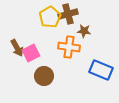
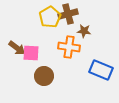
brown arrow: rotated 24 degrees counterclockwise
pink square: rotated 30 degrees clockwise
